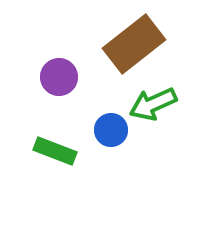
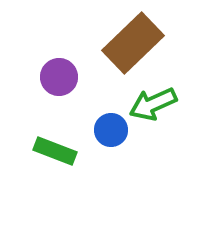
brown rectangle: moved 1 px left, 1 px up; rotated 6 degrees counterclockwise
